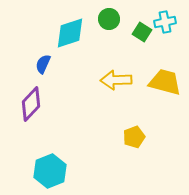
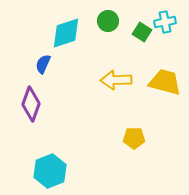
green circle: moved 1 px left, 2 px down
cyan diamond: moved 4 px left
purple diamond: rotated 24 degrees counterclockwise
yellow pentagon: moved 1 px down; rotated 20 degrees clockwise
